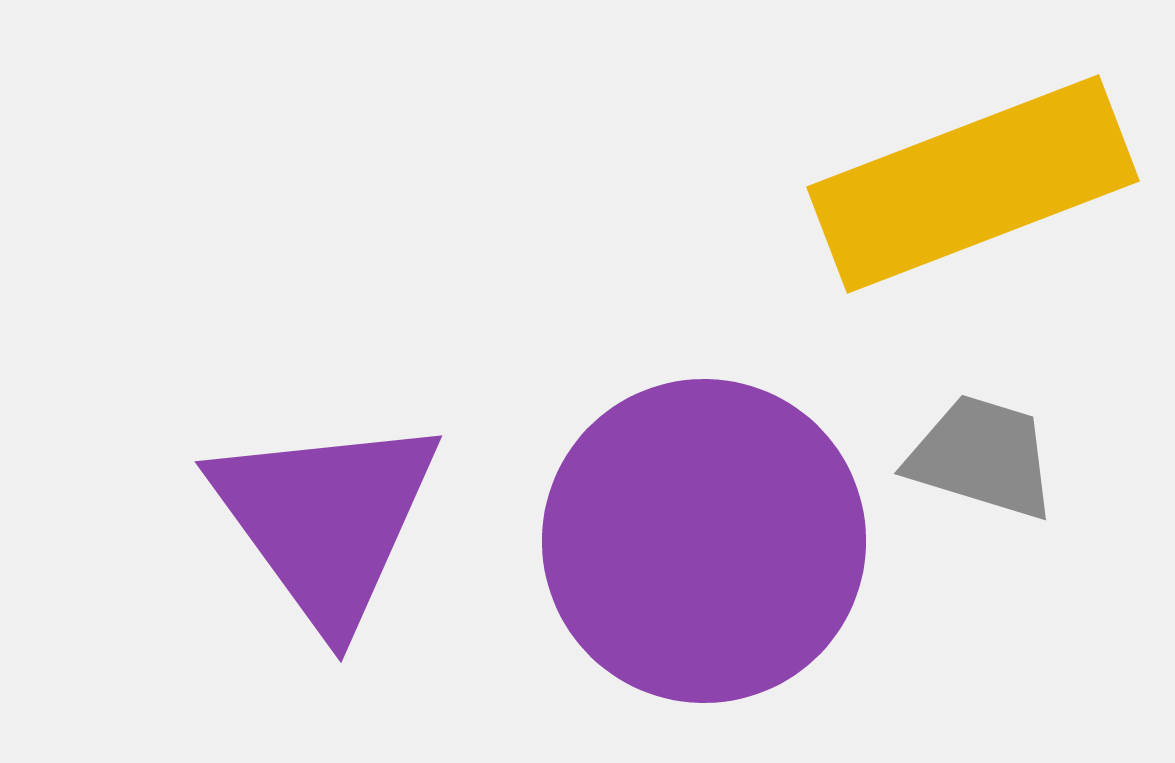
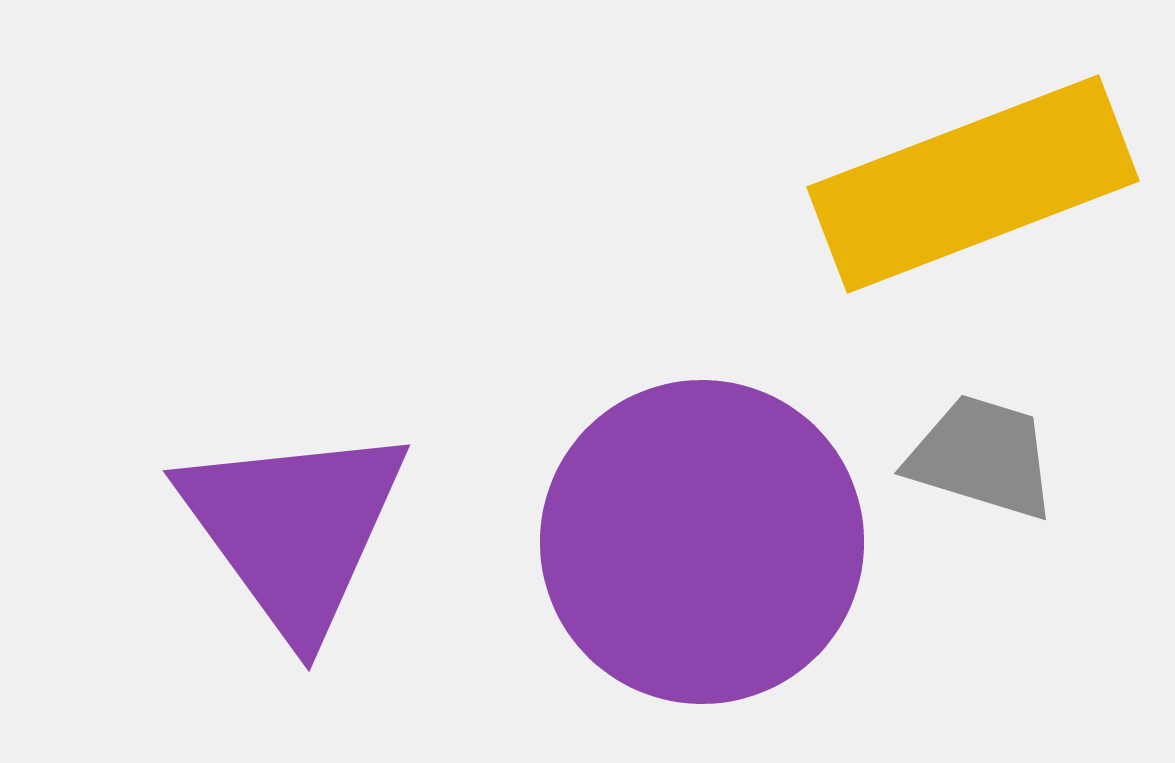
purple triangle: moved 32 px left, 9 px down
purple circle: moved 2 px left, 1 px down
